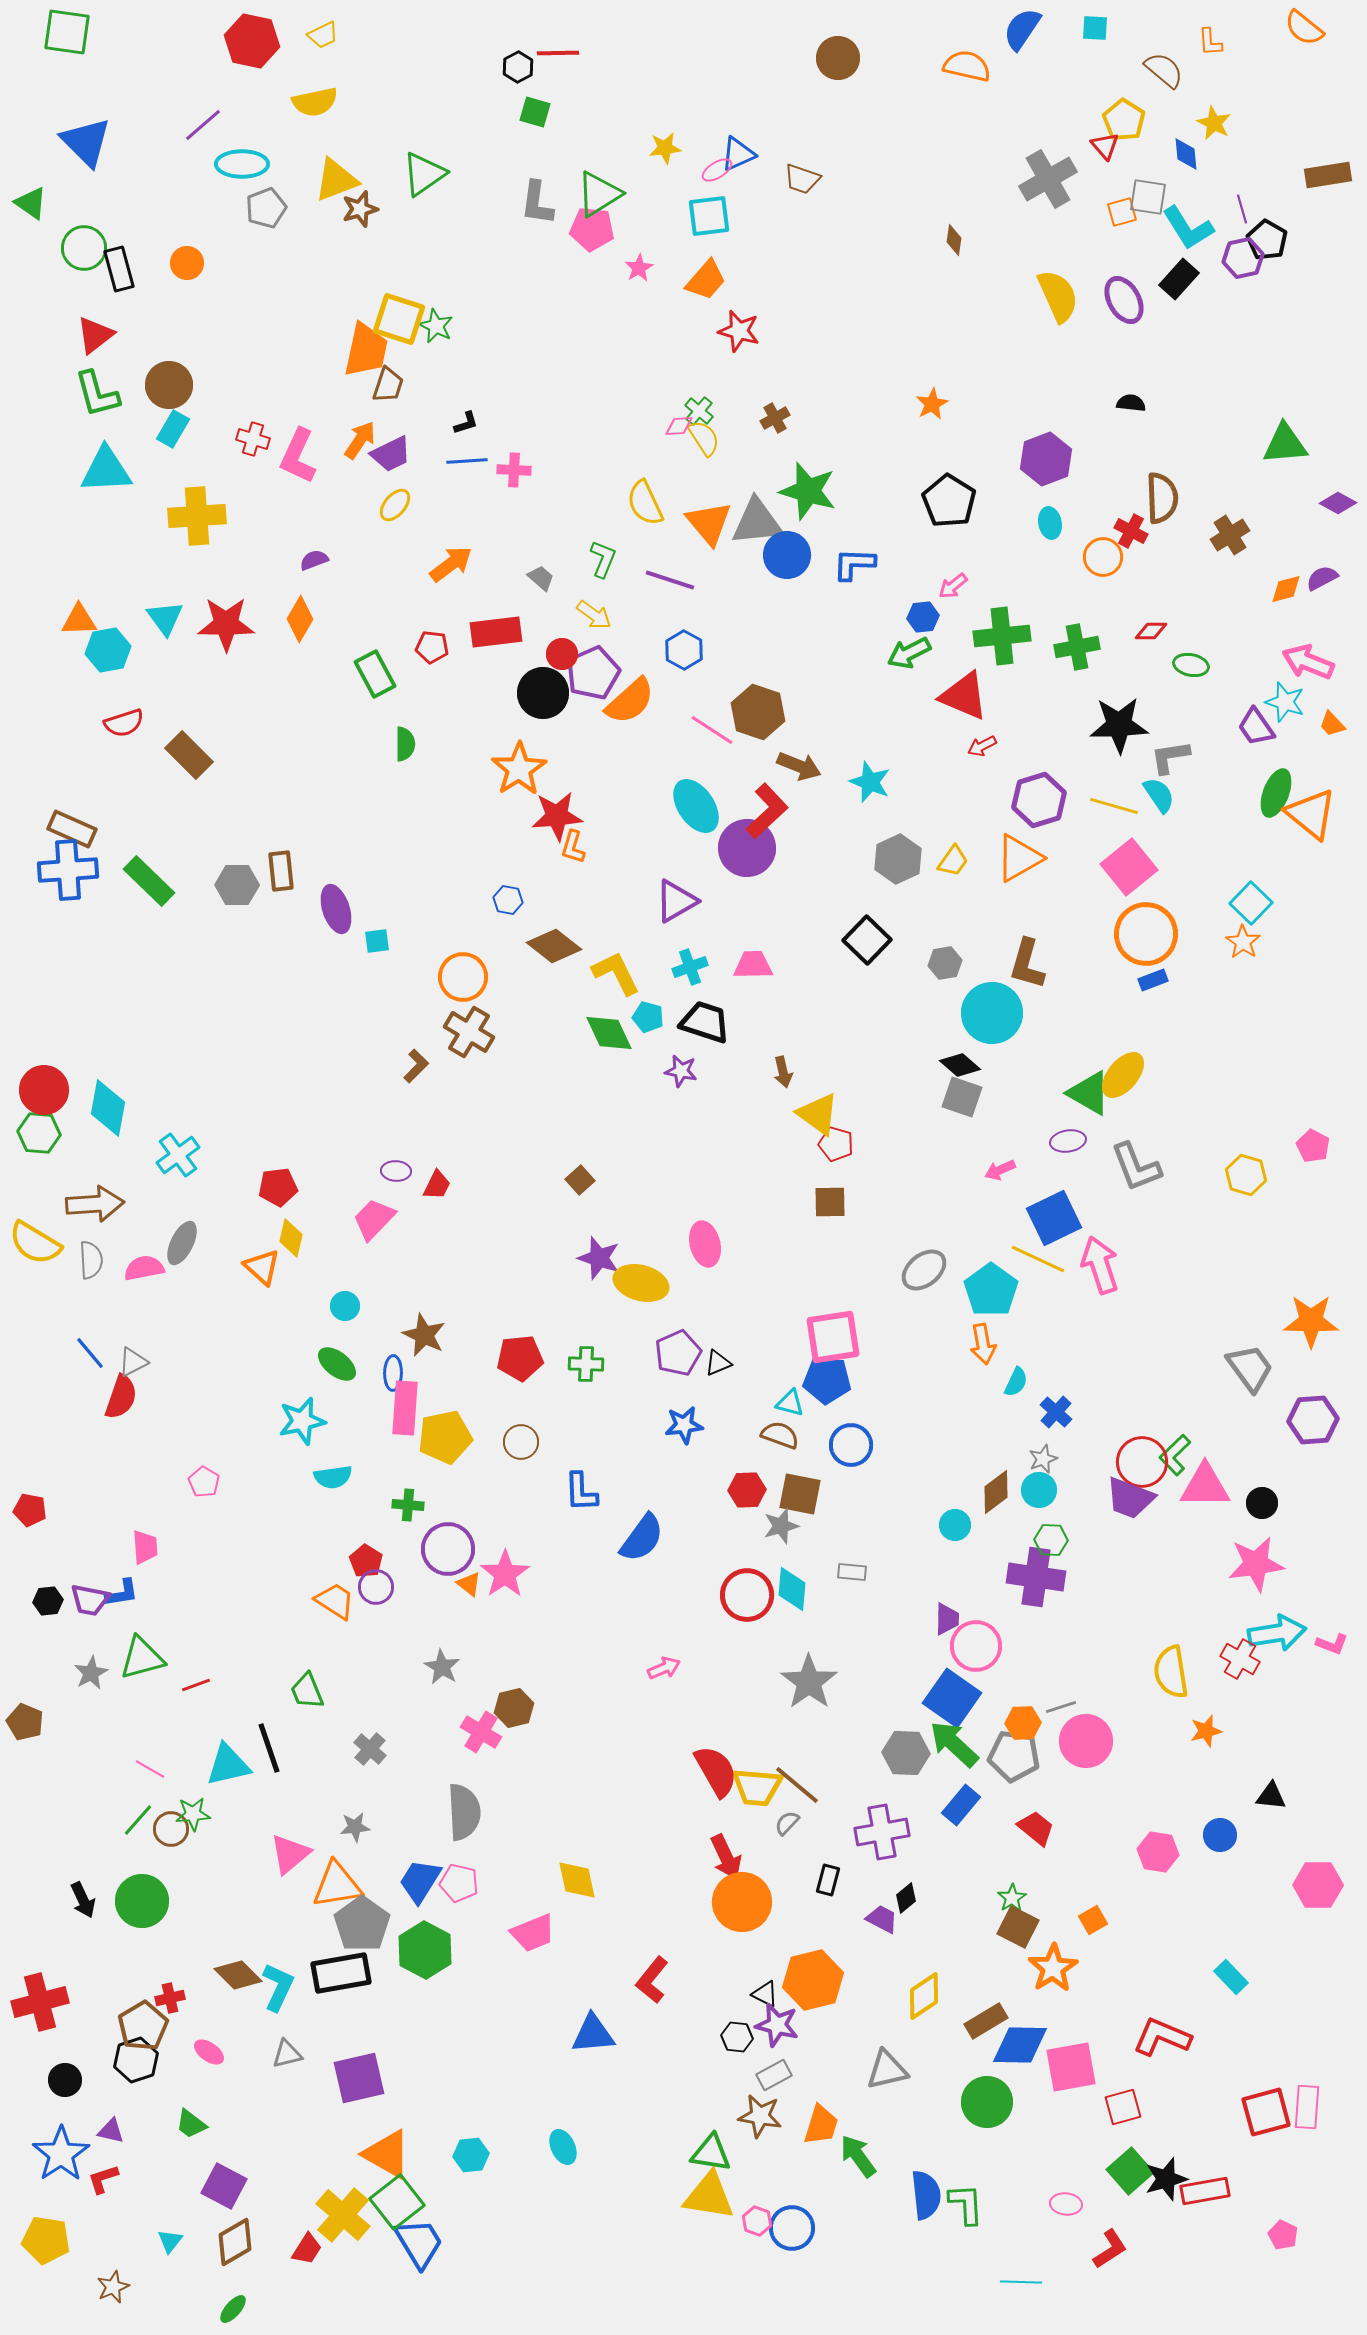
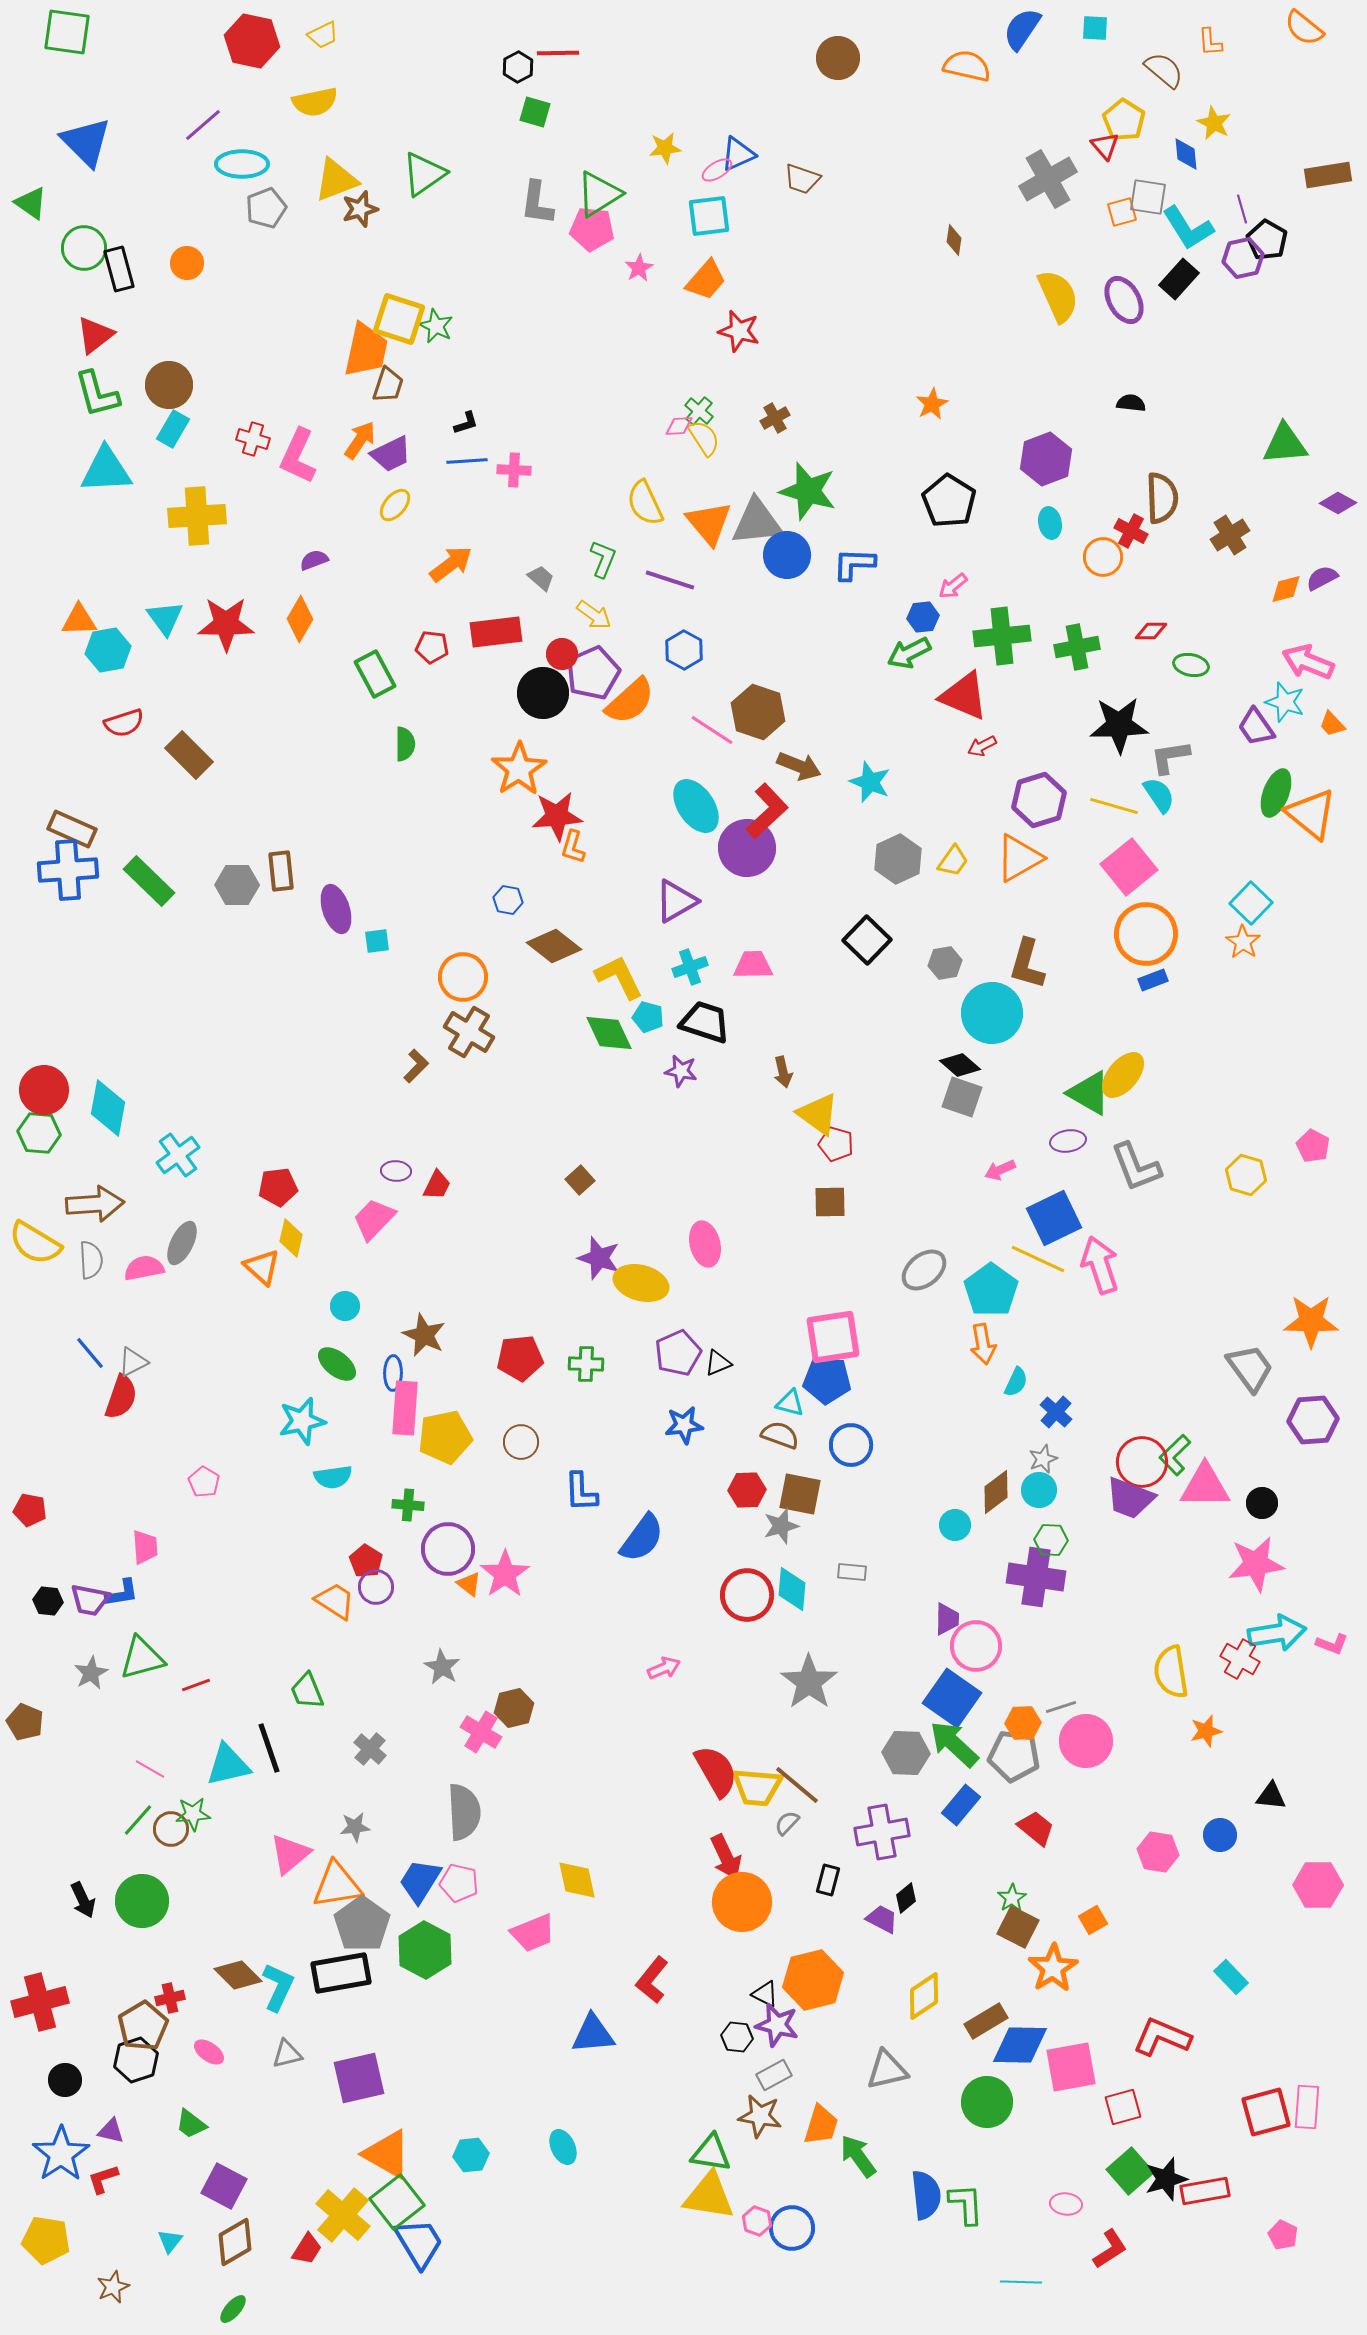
yellow L-shape at (616, 973): moved 3 px right, 4 px down
black hexagon at (48, 1601): rotated 12 degrees clockwise
